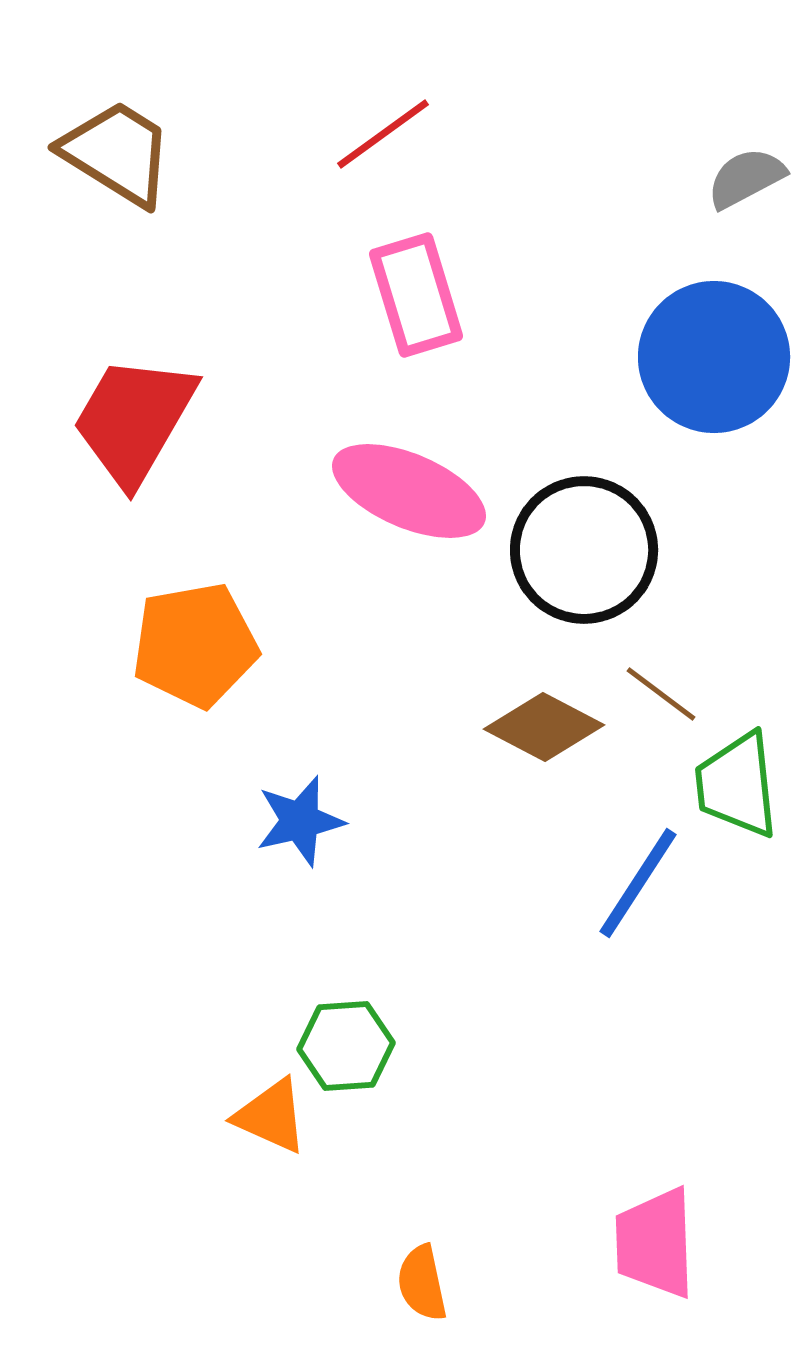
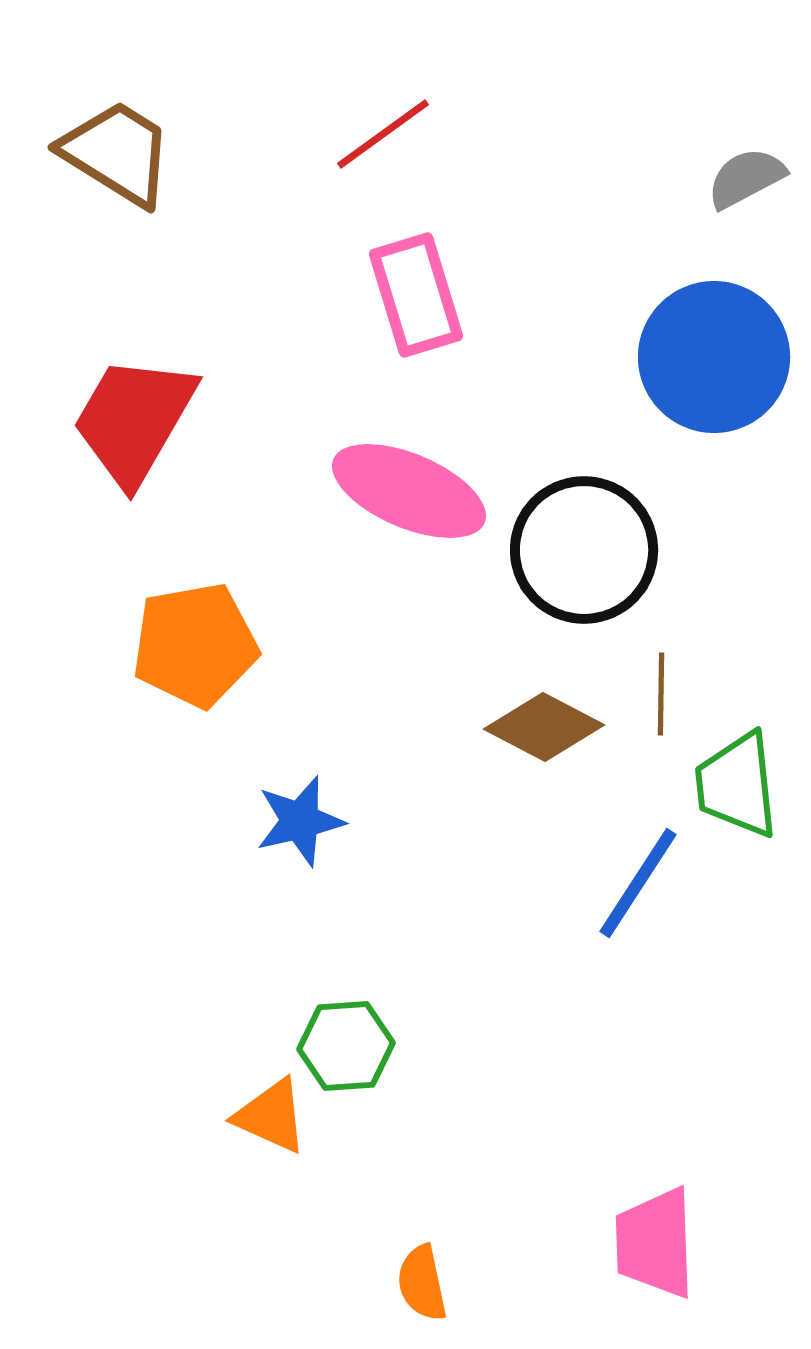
brown line: rotated 54 degrees clockwise
